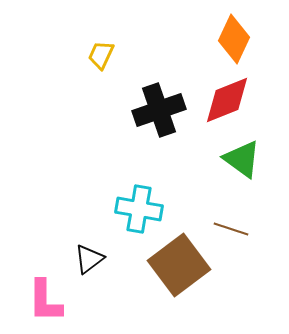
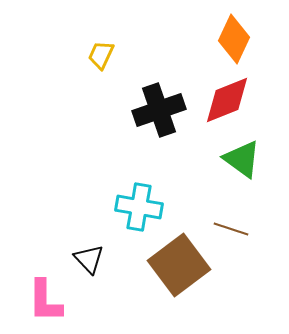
cyan cross: moved 2 px up
black triangle: rotated 36 degrees counterclockwise
